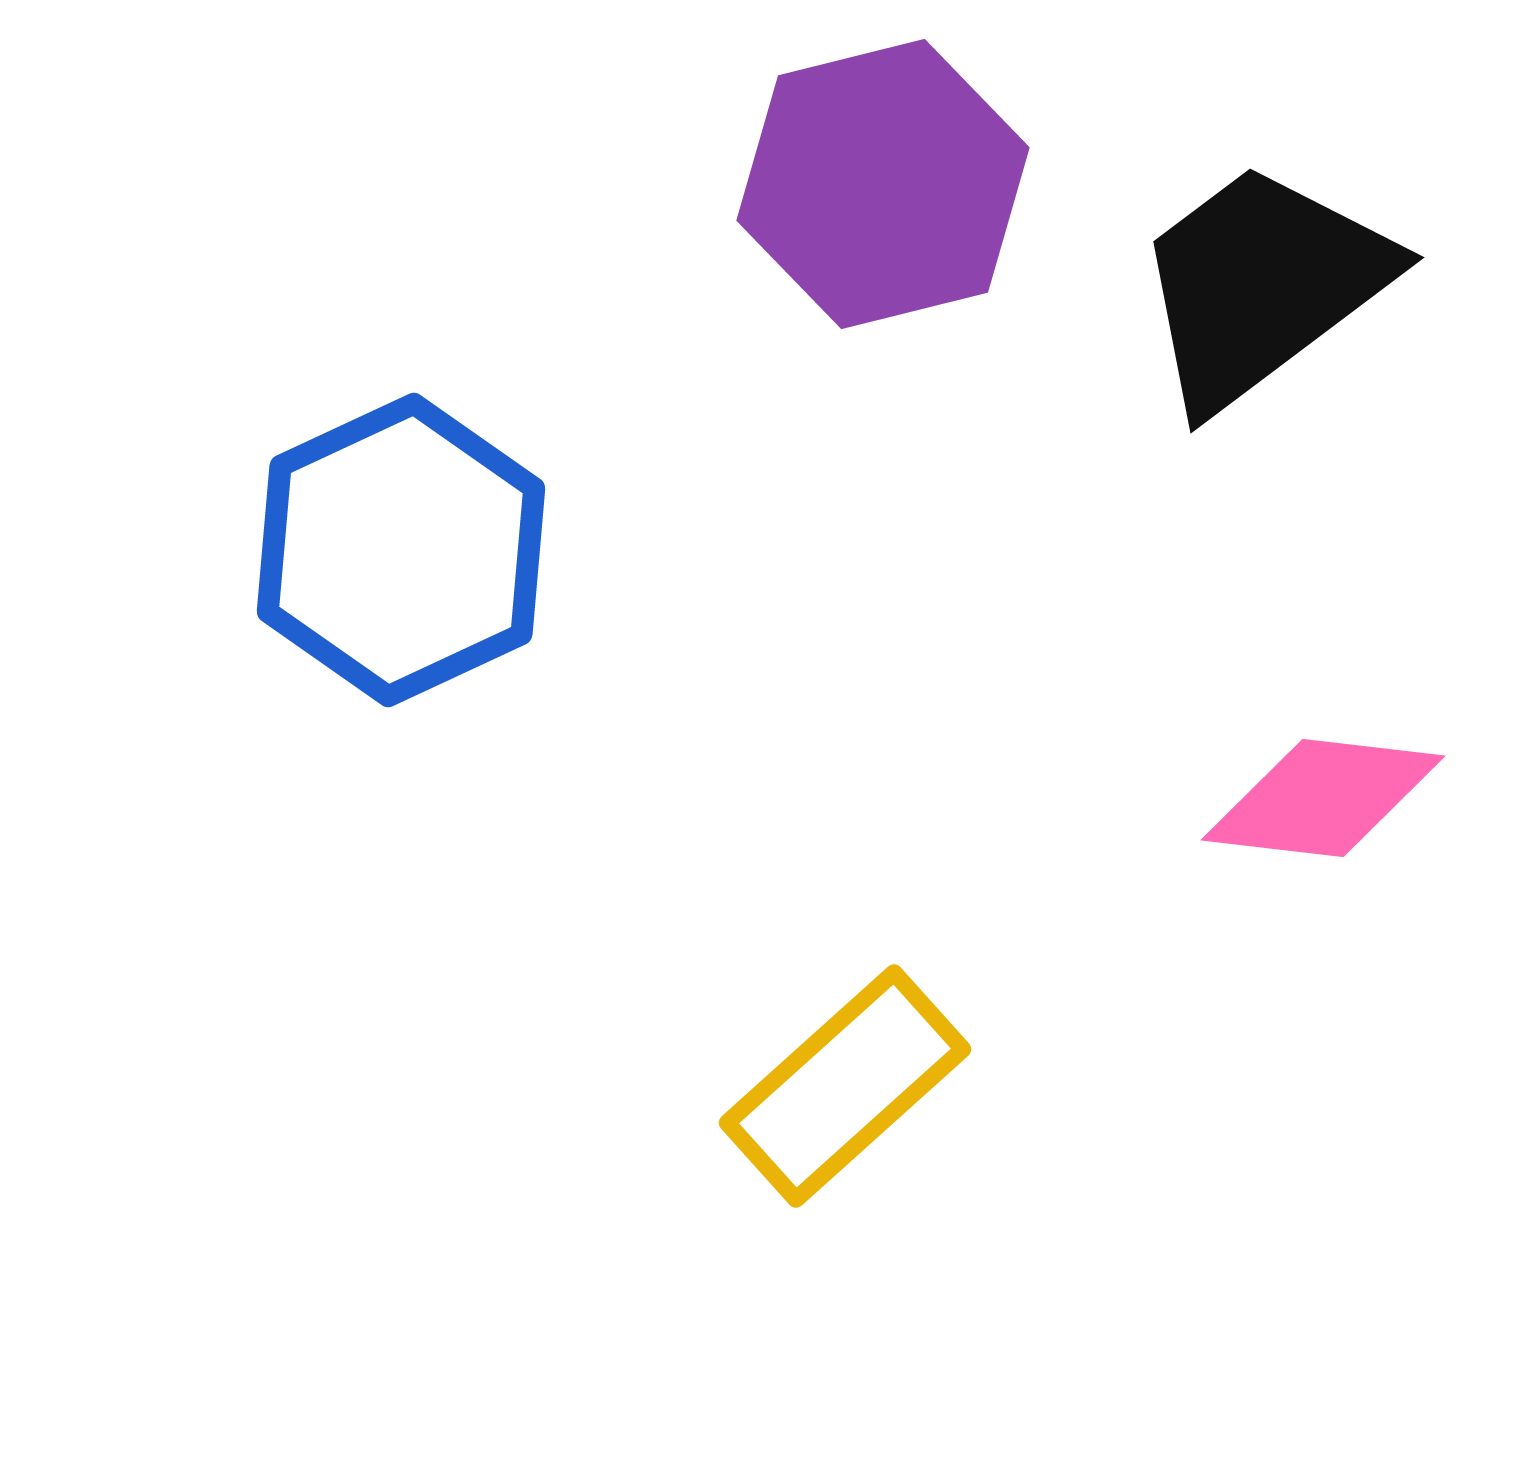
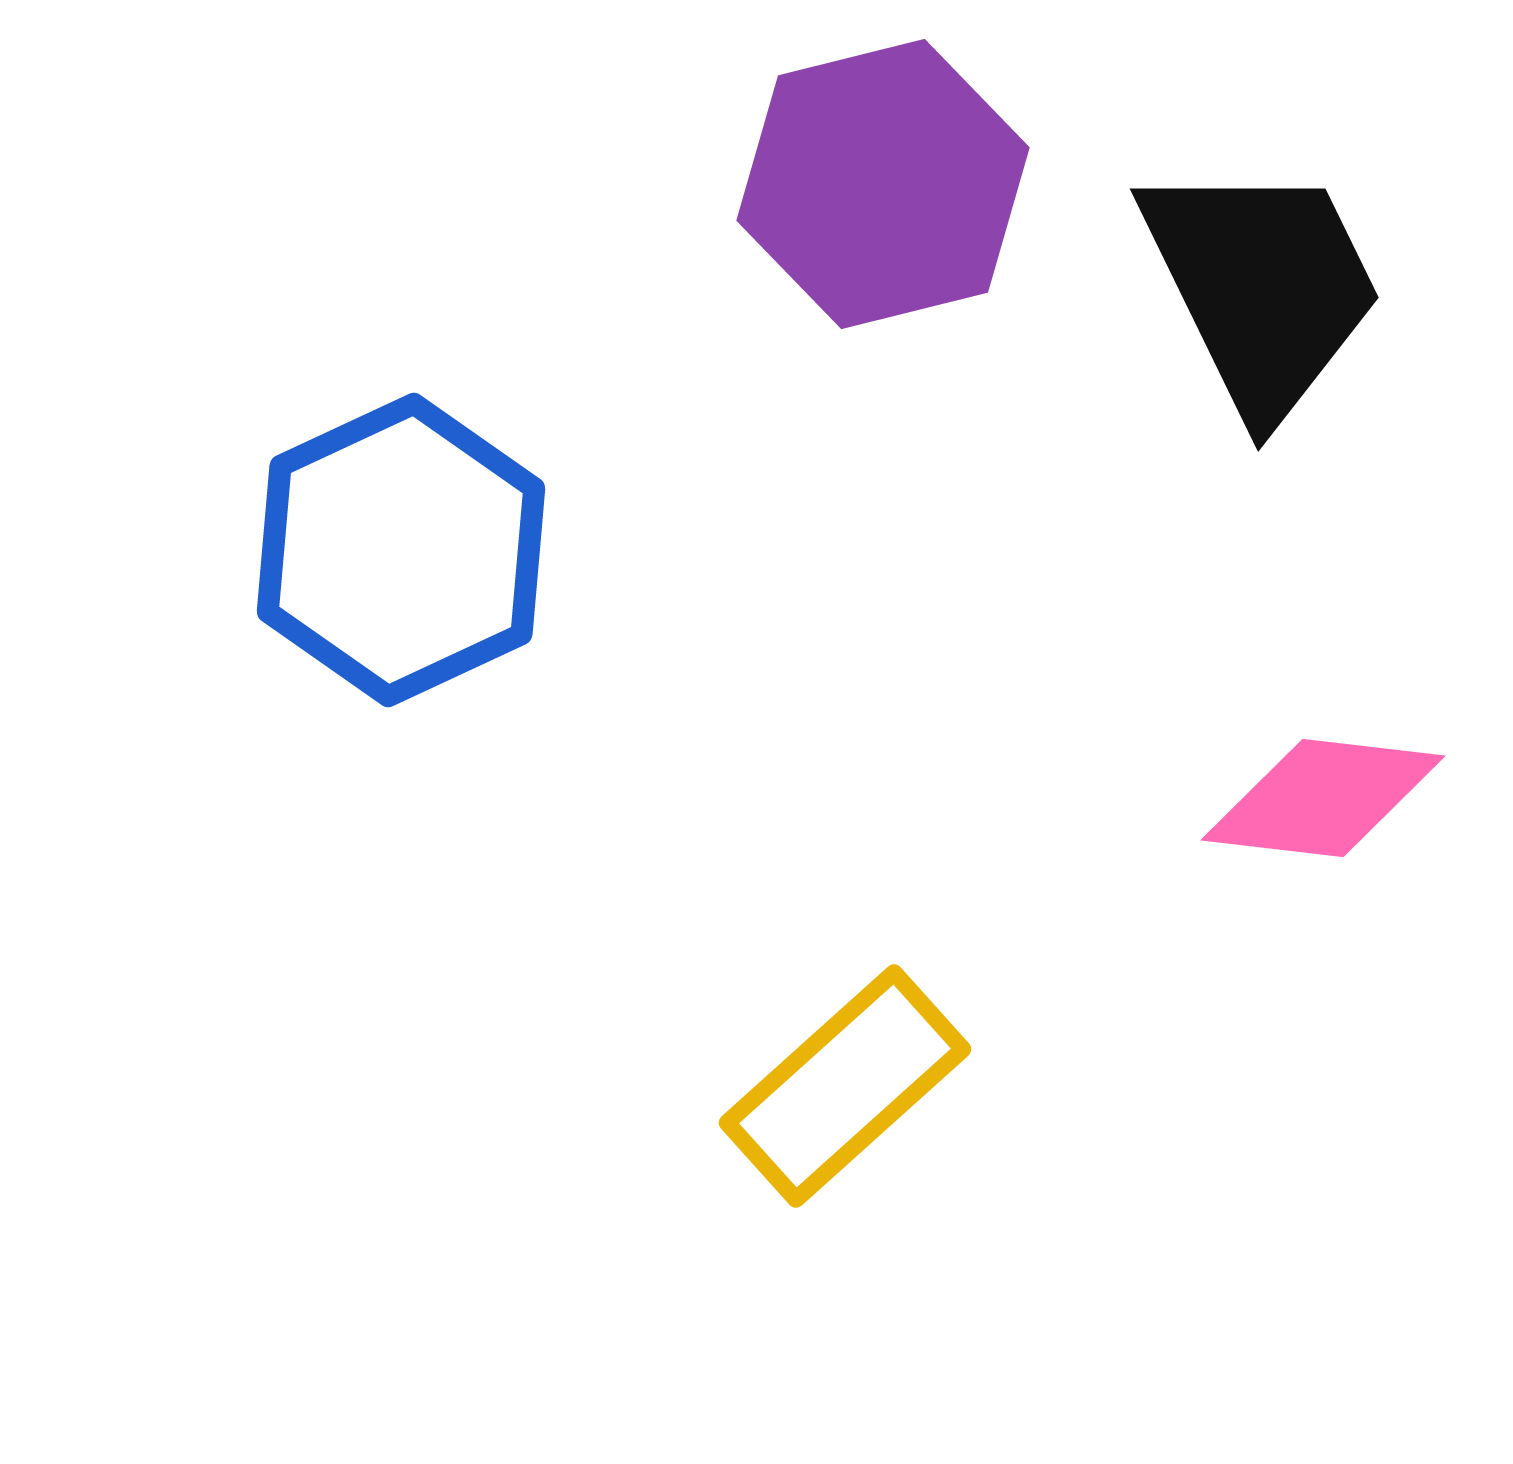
black trapezoid: moved 2 px down; rotated 101 degrees clockwise
